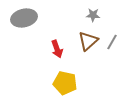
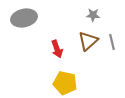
gray line: rotated 42 degrees counterclockwise
